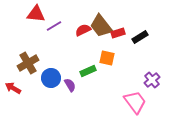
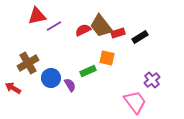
red triangle: moved 1 px right, 2 px down; rotated 18 degrees counterclockwise
